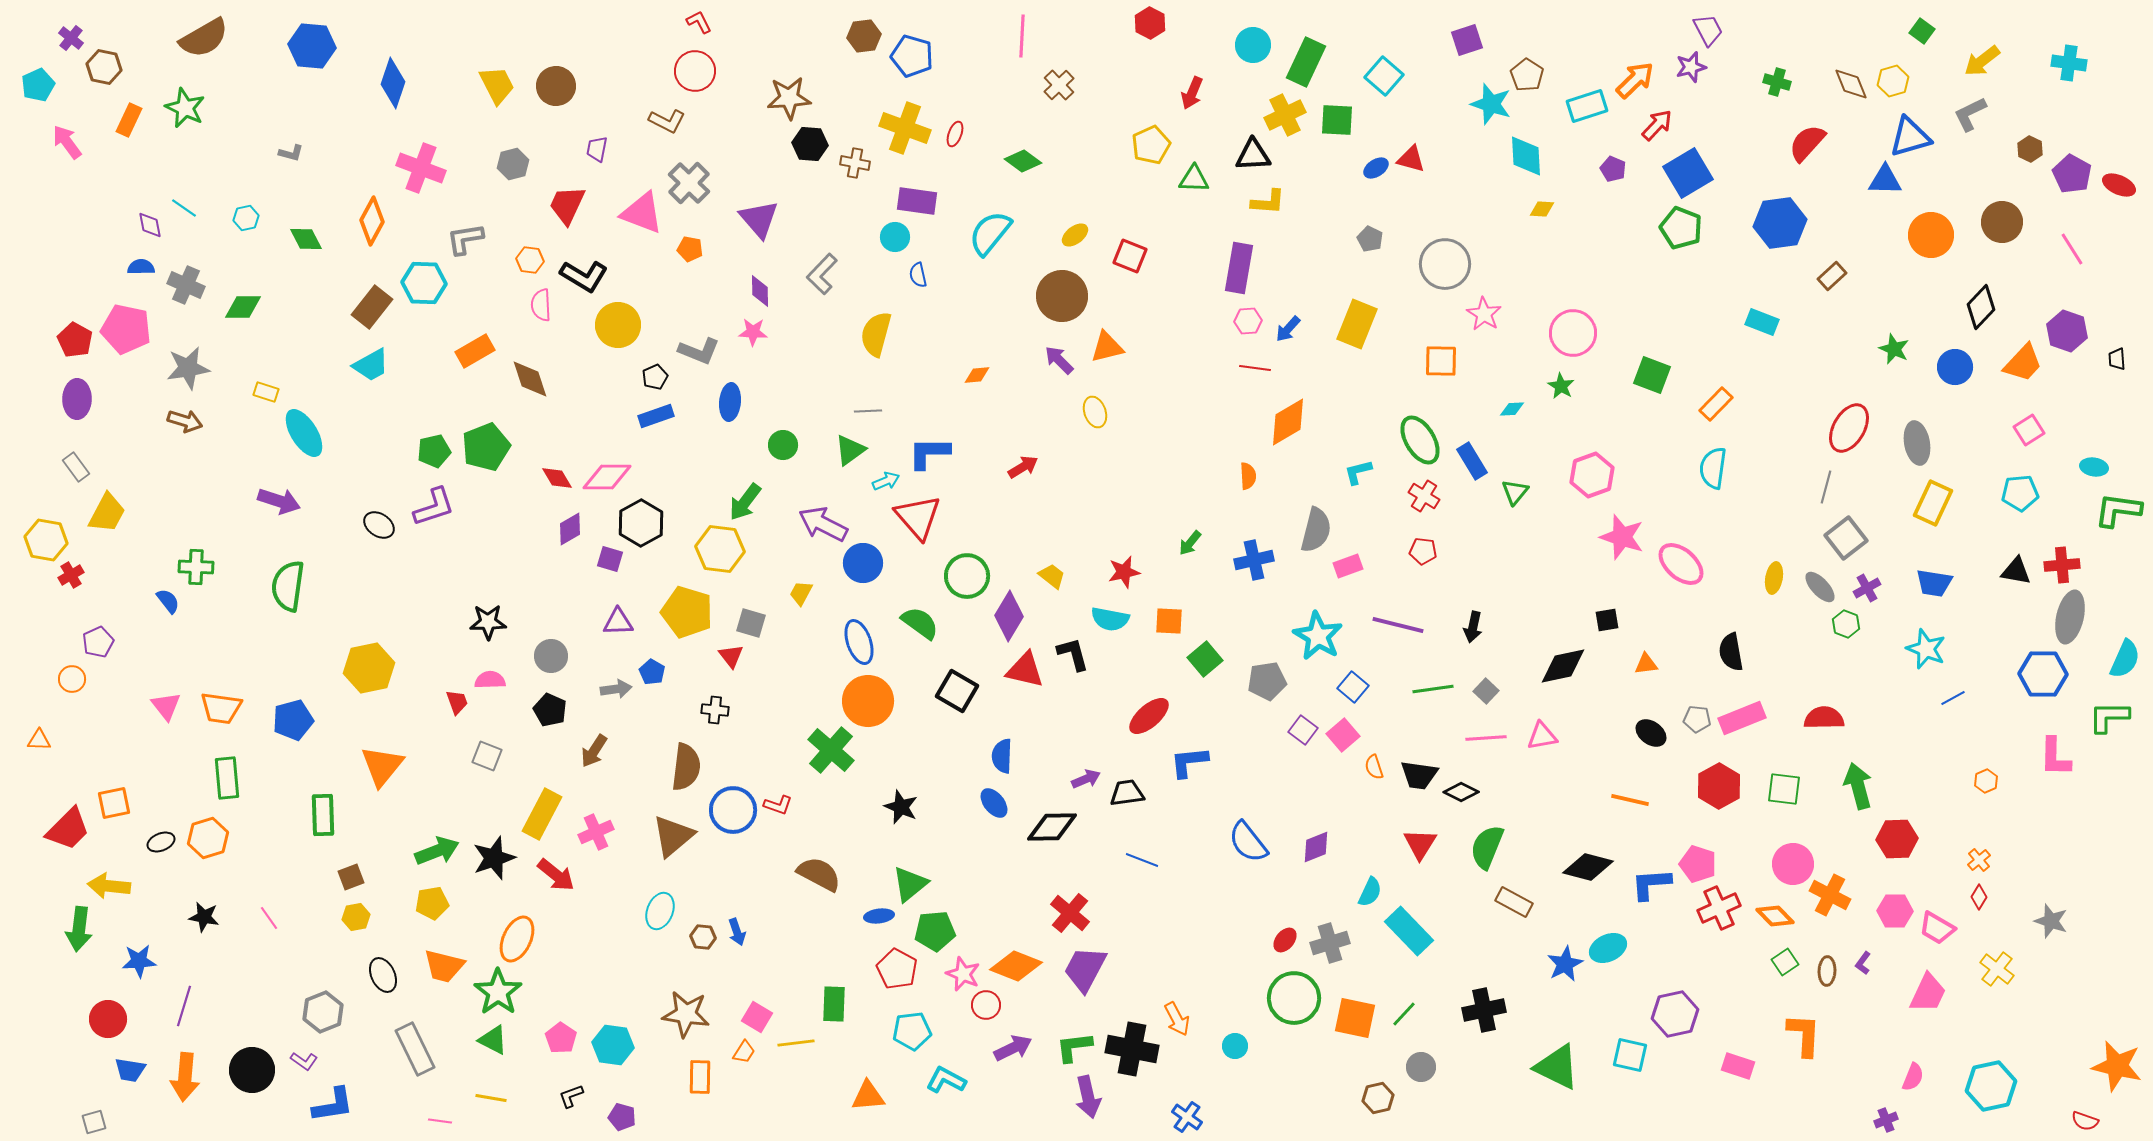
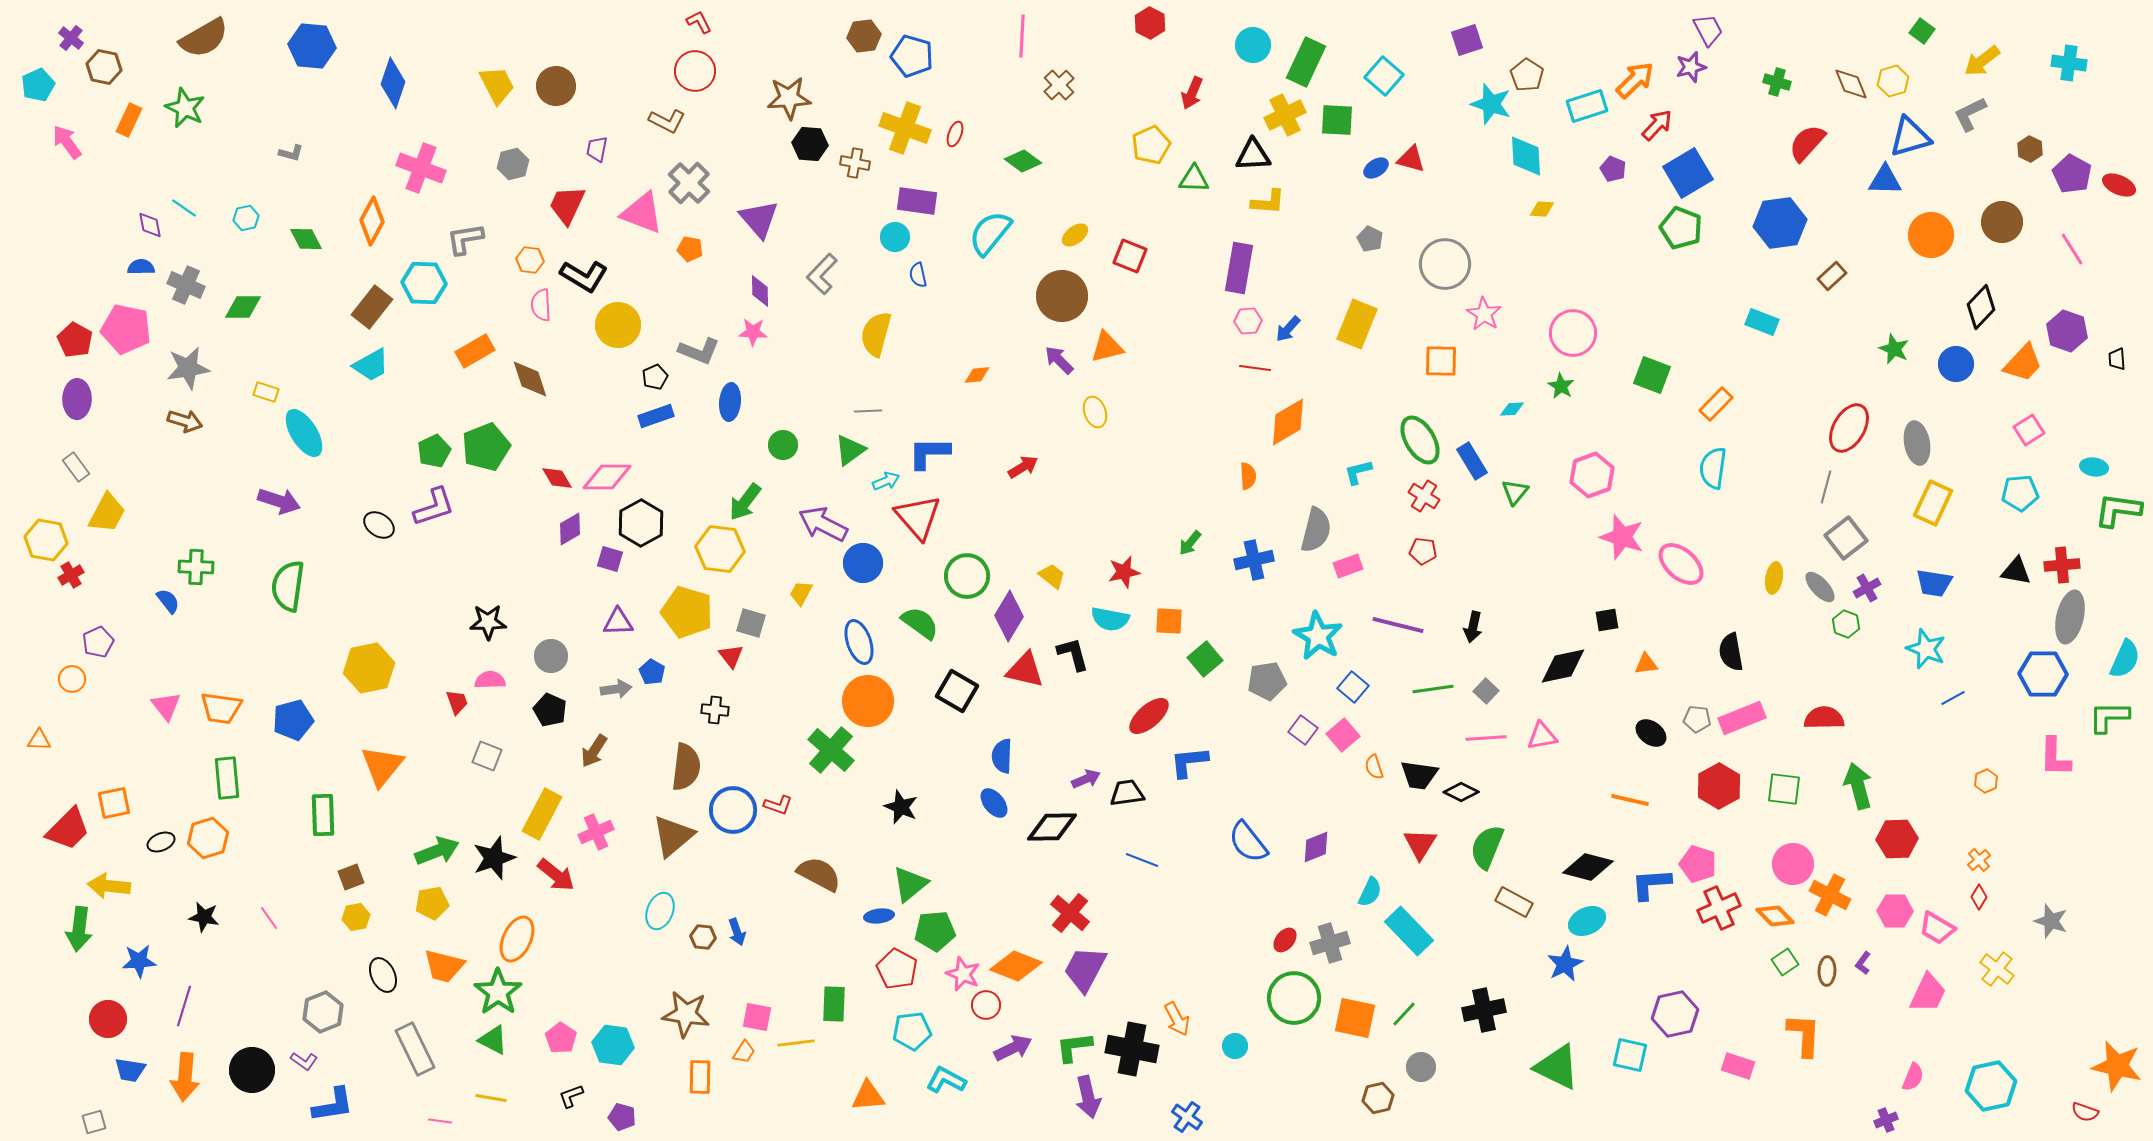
blue circle at (1955, 367): moved 1 px right, 3 px up
green pentagon at (434, 451): rotated 12 degrees counterclockwise
cyan ellipse at (1608, 948): moved 21 px left, 27 px up
pink square at (757, 1017): rotated 20 degrees counterclockwise
red semicircle at (2085, 1121): moved 9 px up
